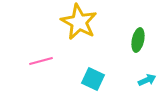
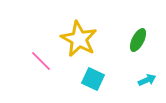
yellow star: moved 17 px down
green ellipse: rotated 15 degrees clockwise
pink line: rotated 60 degrees clockwise
